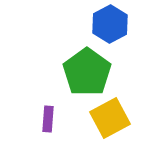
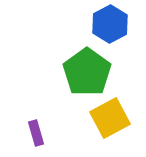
purple rectangle: moved 12 px left, 14 px down; rotated 20 degrees counterclockwise
